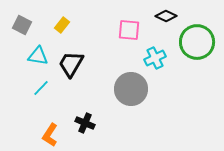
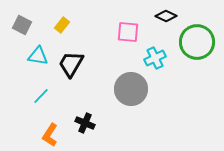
pink square: moved 1 px left, 2 px down
cyan line: moved 8 px down
